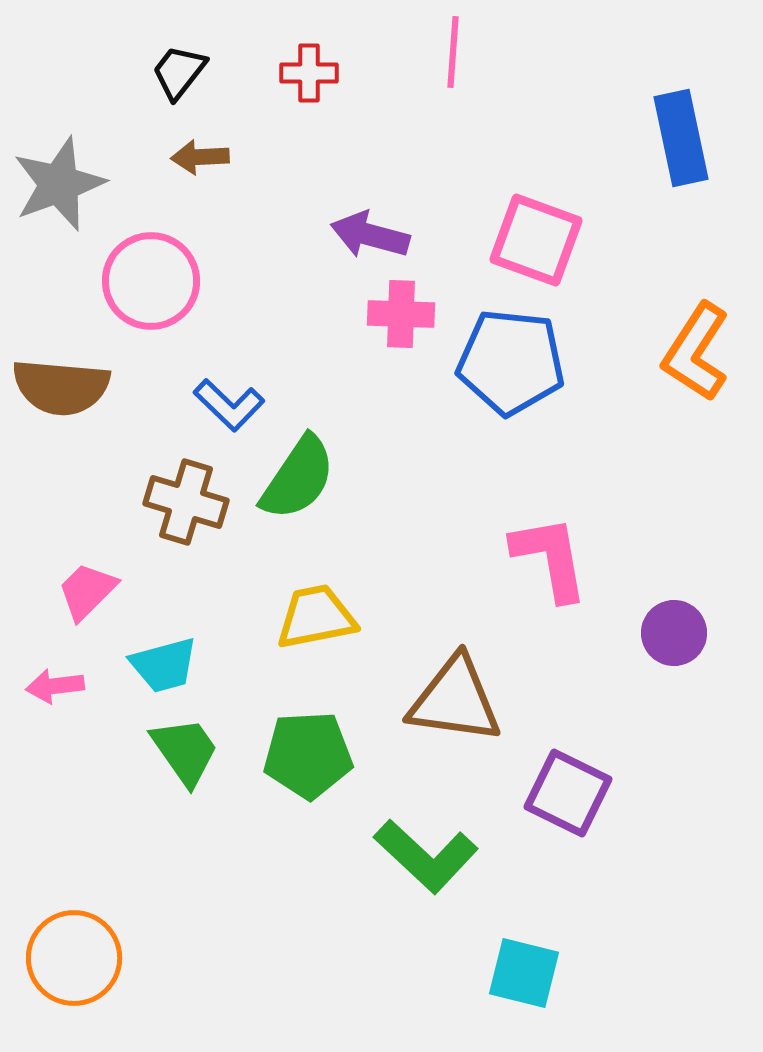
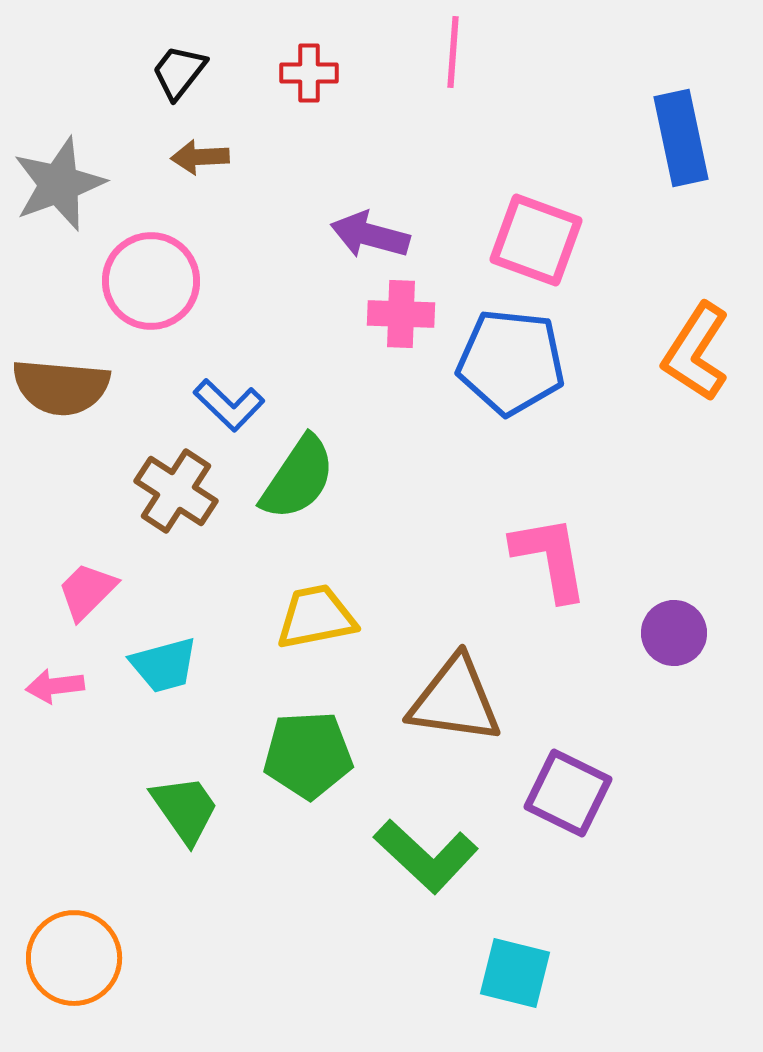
brown cross: moved 10 px left, 11 px up; rotated 16 degrees clockwise
green trapezoid: moved 58 px down
cyan square: moved 9 px left
